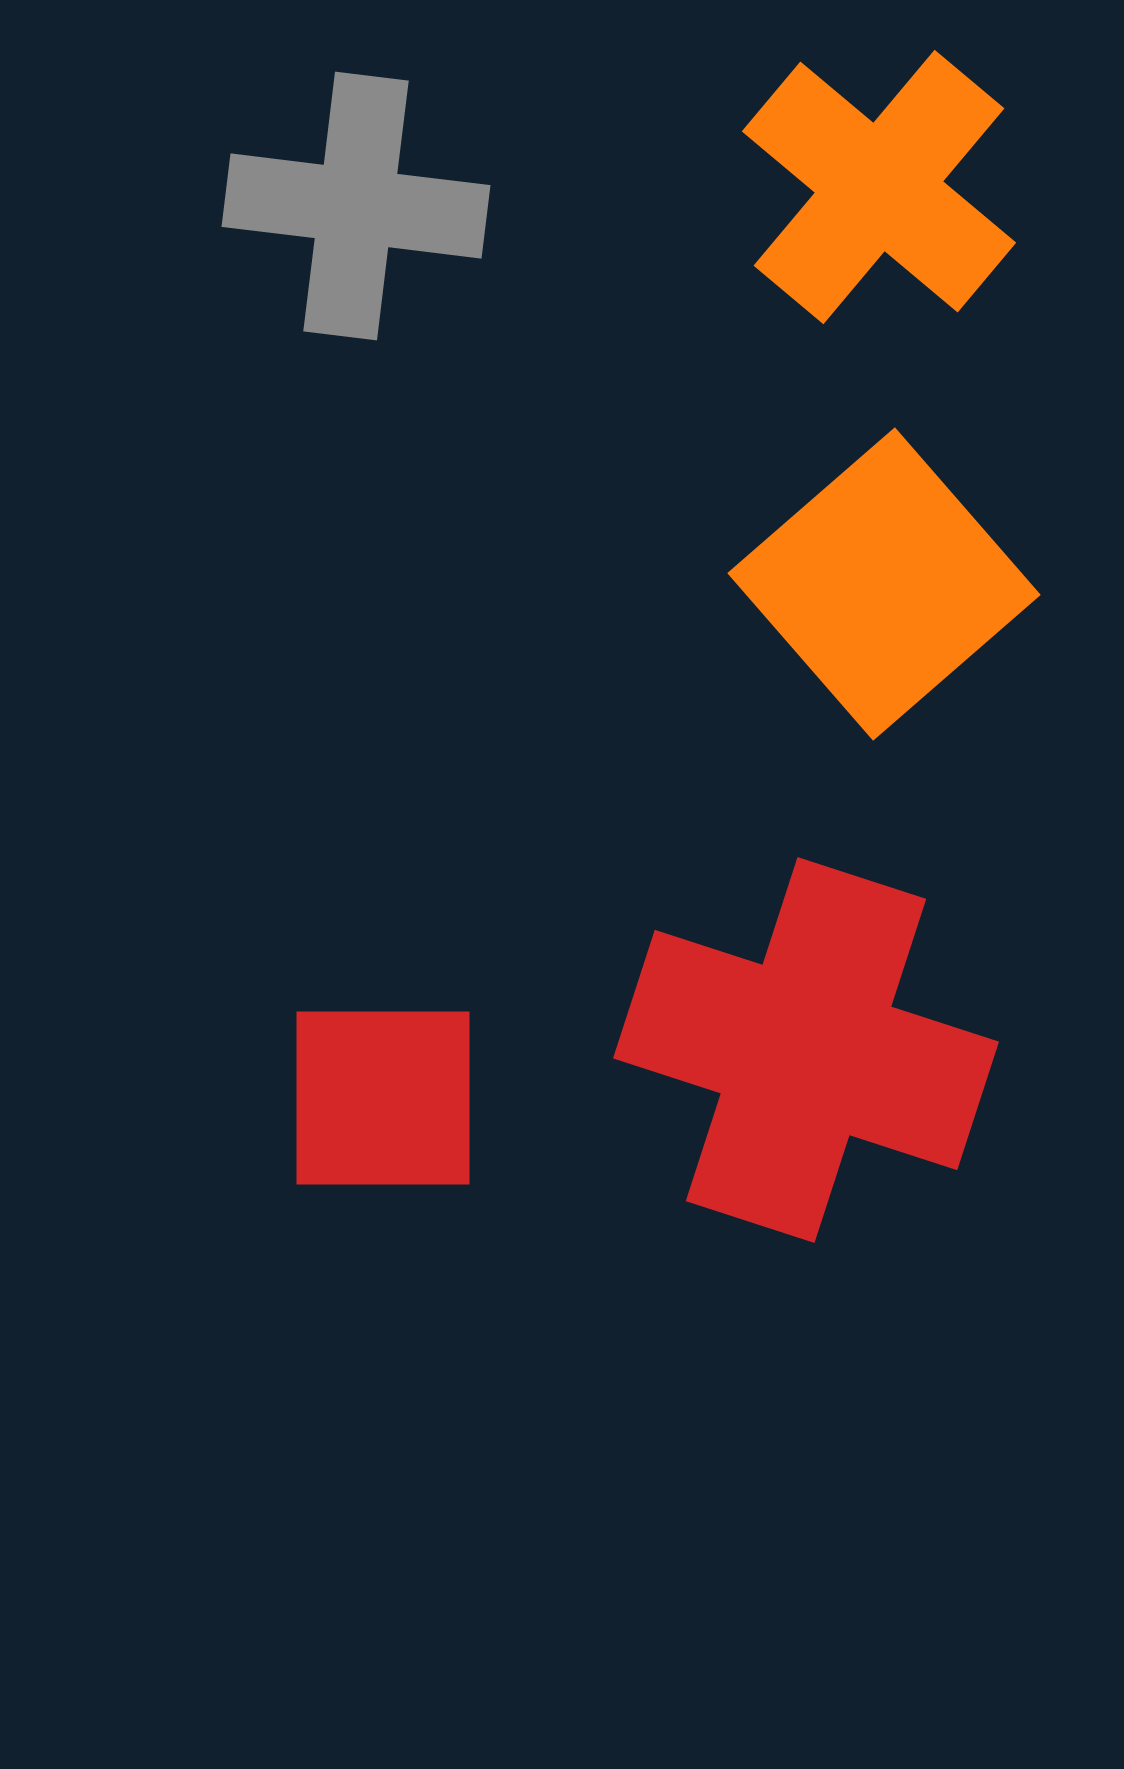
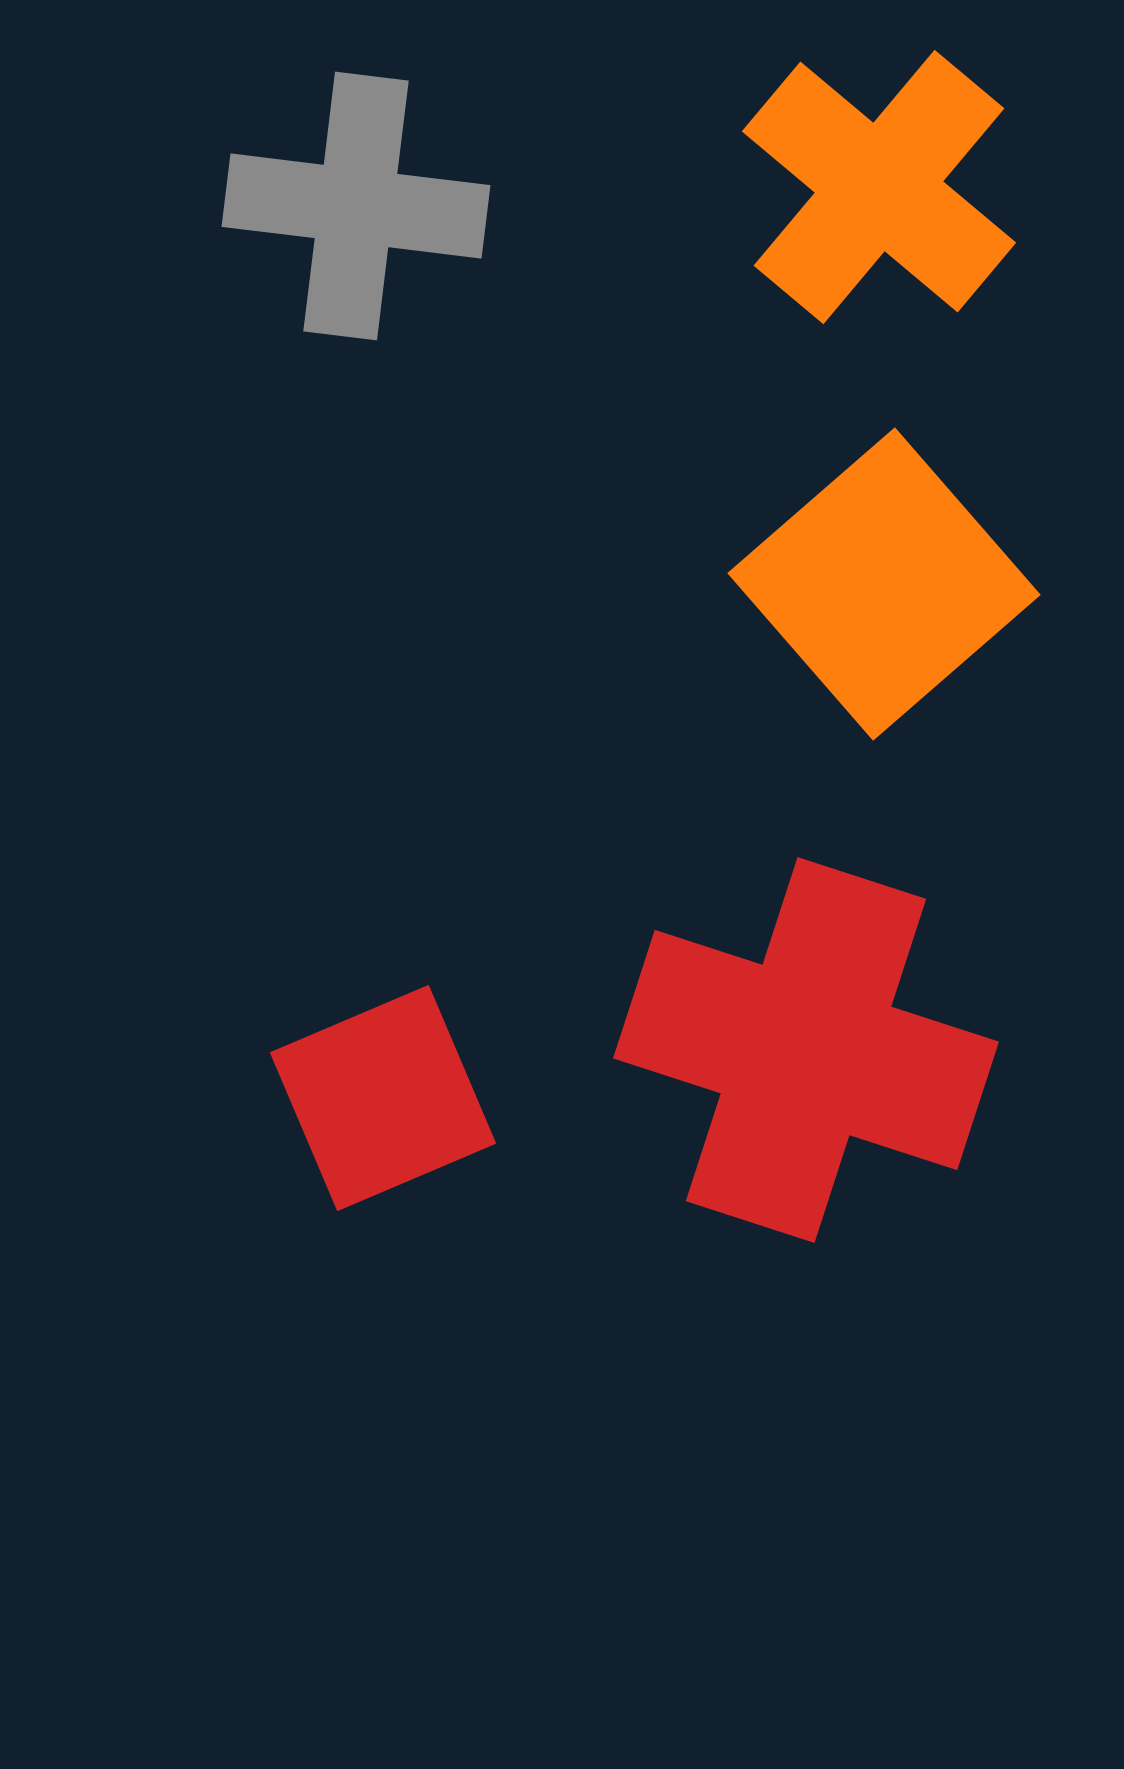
red square: rotated 23 degrees counterclockwise
